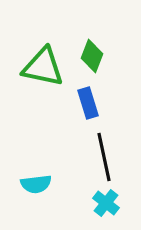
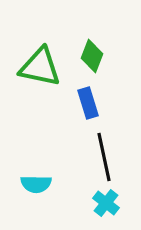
green triangle: moved 3 px left
cyan semicircle: rotated 8 degrees clockwise
